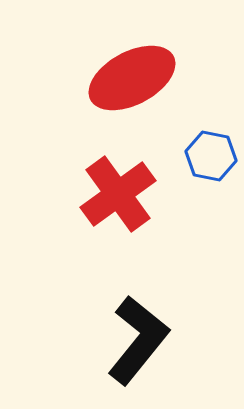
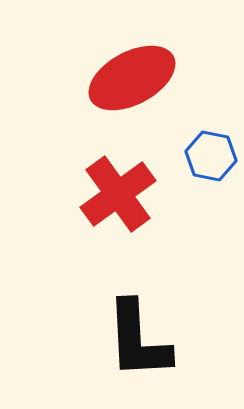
black L-shape: rotated 138 degrees clockwise
